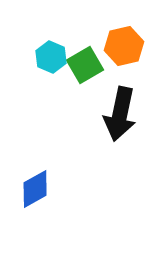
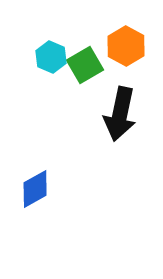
orange hexagon: moved 2 px right; rotated 18 degrees counterclockwise
